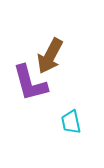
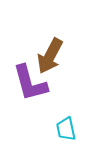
cyan trapezoid: moved 5 px left, 7 px down
